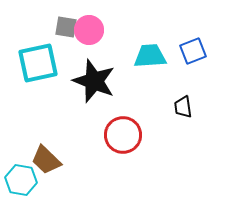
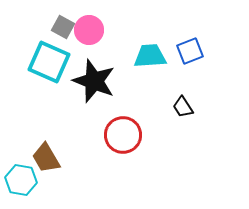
gray square: moved 3 px left; rotated 20 degrees clockwise
blue square: moved 3 px left
cyan square: moved 11 px right, 1 px up; rotated 36 degrees clockwise
black trapezoid: rotated 25 degrees counterclockwise
brown trapezoid: moved 2 px up; rotated 16 degrees clockwise
